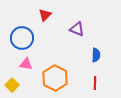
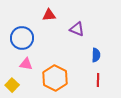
red triangle: moved 4 px right; rotated 40 degrees clockwise
red line: moved 3 px right, 3 px up
